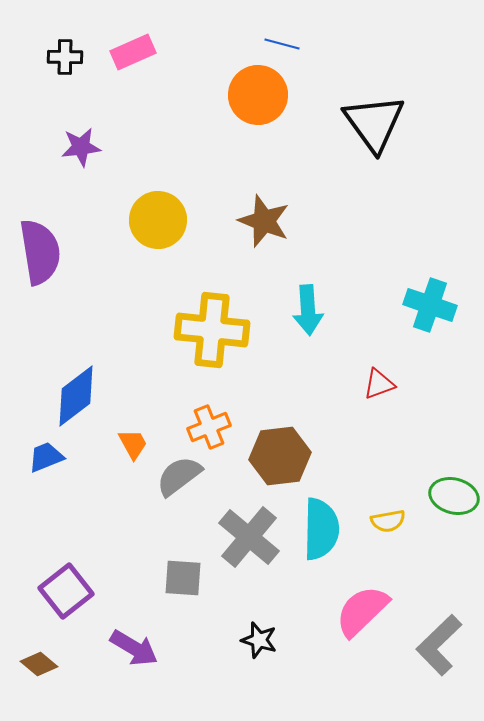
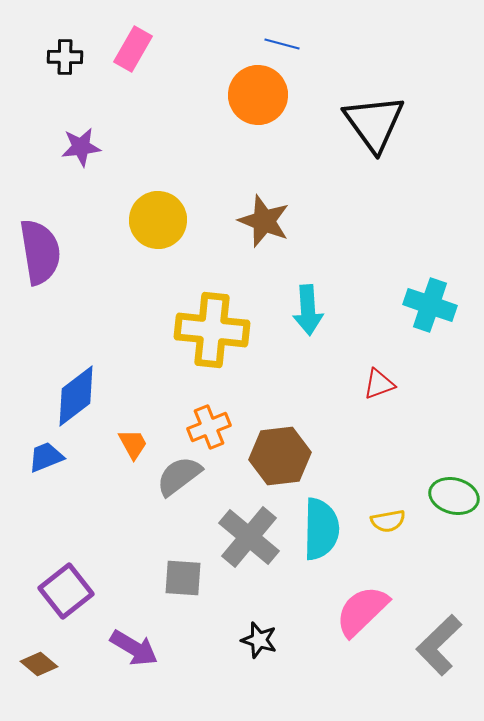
pink rectangle: moved 3 px up; rotated 36 degrees counterclockwise
